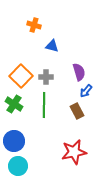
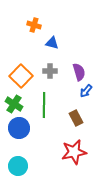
blue triangle: moved 3 px up
gray cross: moved 4 px right, 6 px up
brown rectangle: moved 1 px left, 7 px down
blue circle: moved 5 px right, 13 px up
